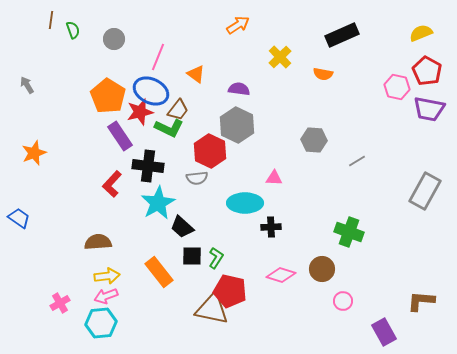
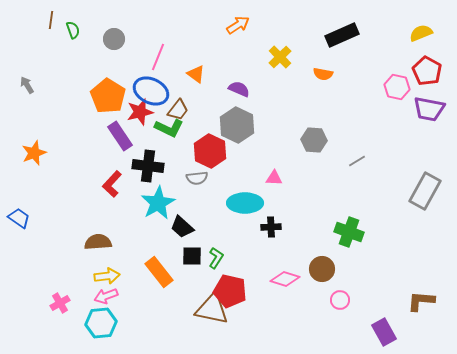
purple semicircle at (239, 89): rotated 15 degrees clockwise
pink diamond at (281, 275): moved 4 px right, 4 px down
pink circle at (343, 301): moved 3 px left, 1 px up
